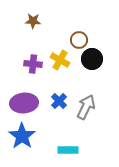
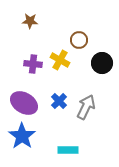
brown star: moved 3 px left
black circle: moved 10 px right, 4 px down
purple ellipse: rotated 36 degrees clockwise
